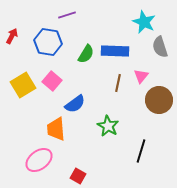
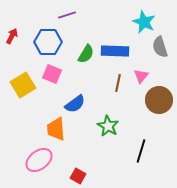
blue hexagon: rotated 8 degrees counterclockwise
pink square: moved 7 px up; rotated 18 degrees counterclockwise
